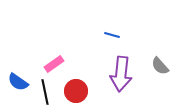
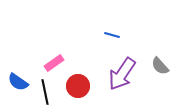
pink rectangle: moved 1 px up
purple arrow: moved 1 px right; rotated 28 degrees clockwise
red circle: moved 2 px right, 5 px up
